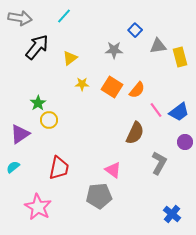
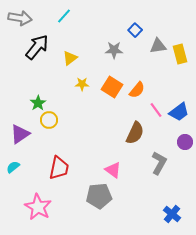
yellow rectangle: moved 3 px up
